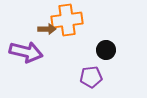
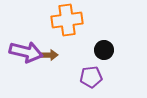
brown arrow: moved 2 px right, 26 px down
black circle: moved 2 px left
